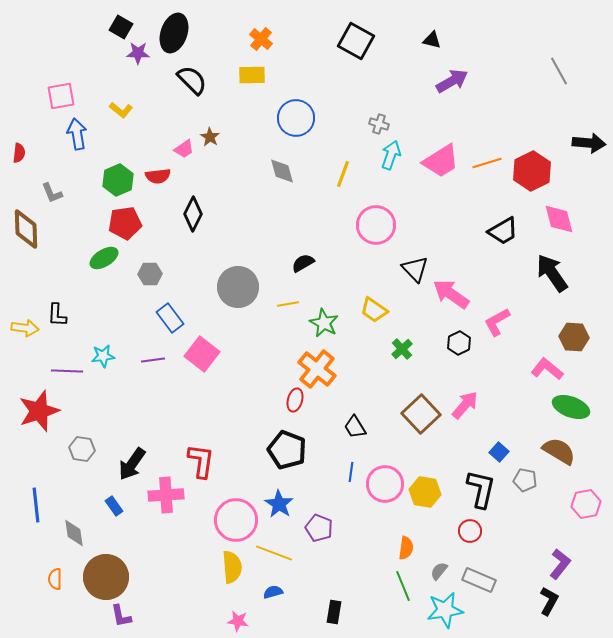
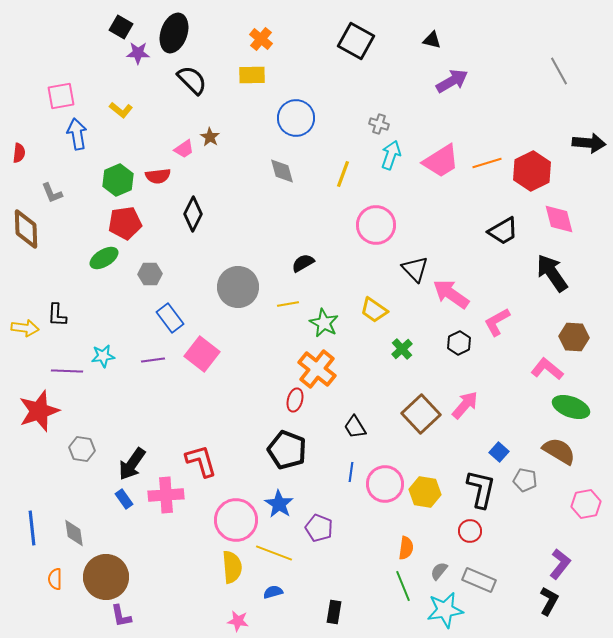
red L-shape at (201, 461): rotated 24 degrees counterclockwise
blue line at (36, 505): moved 4 px left, 23 px down
blue rectangle at (114, 506): moved 10 px right, 7 px up
